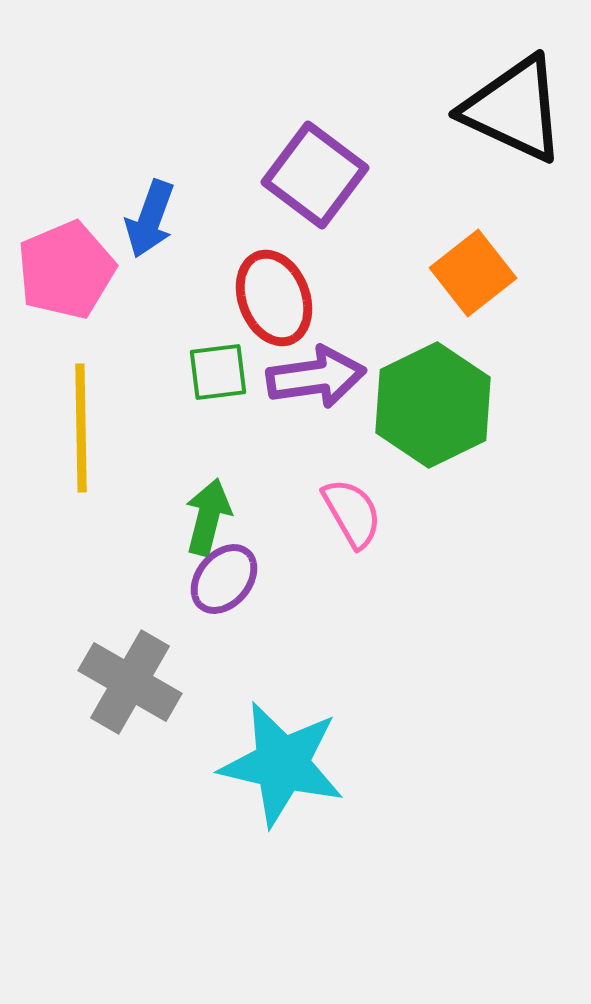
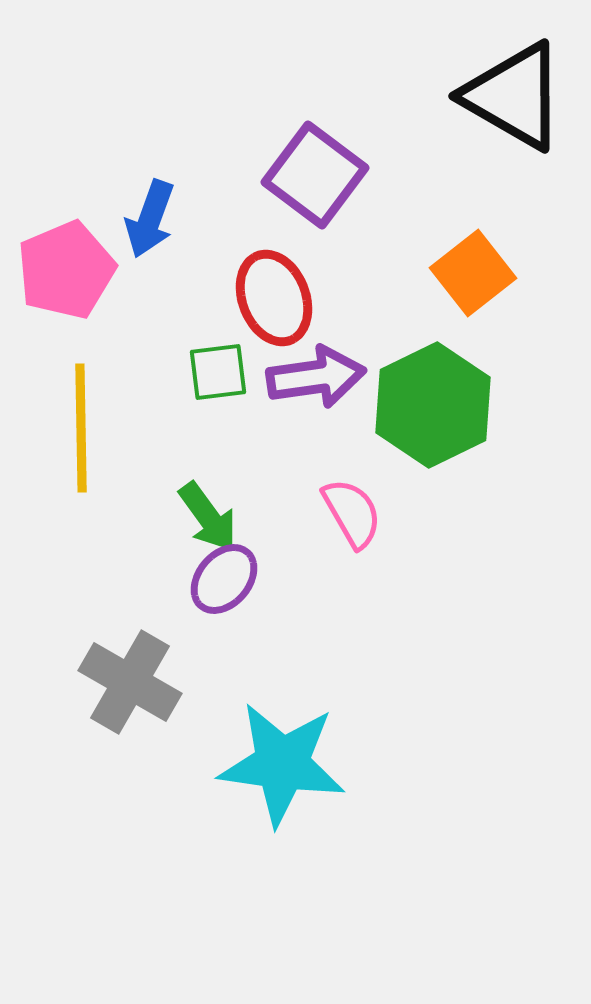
black triangle: moved 13 px up; rotated 5 degrees clockwise
green arrow: rotated 130 degrees clockwise
cyan star: rotated 5 degrees counterclockwise
